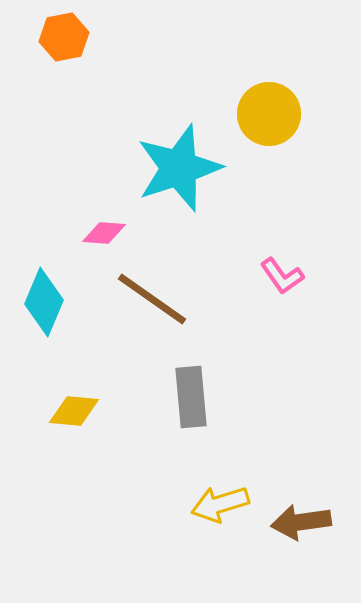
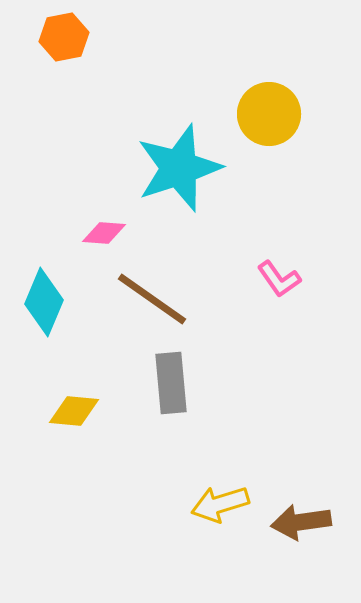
pink L-shape: moved 3 px left, 3 px down
gray rectangle: moved 20 px left, 14 px up
